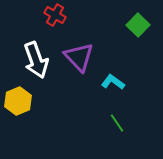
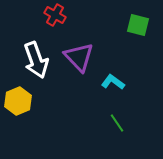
green square: rotated 30 degrees counterclockwise
